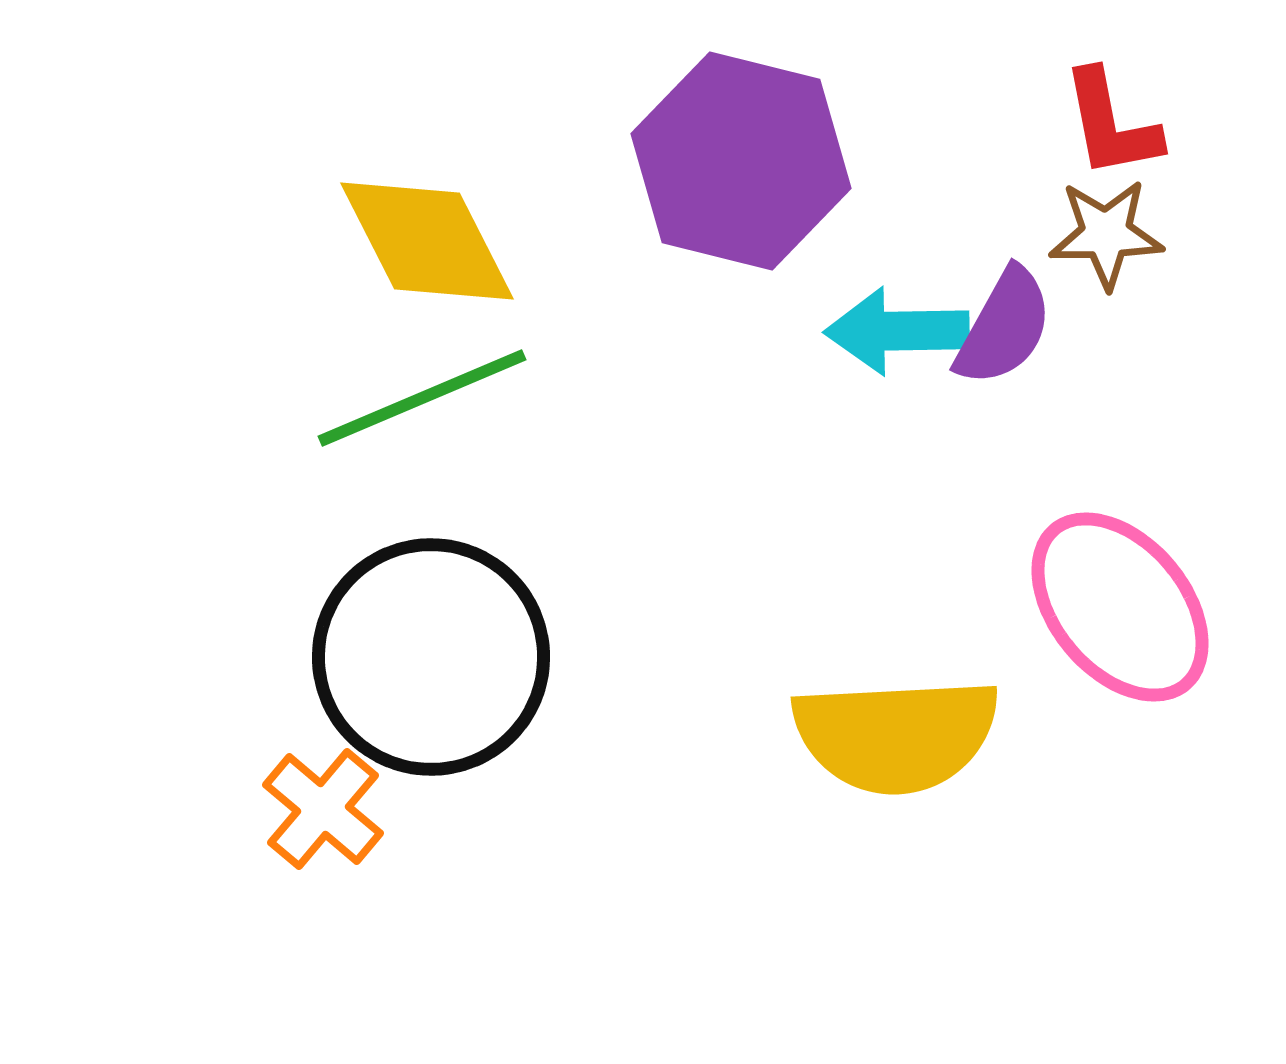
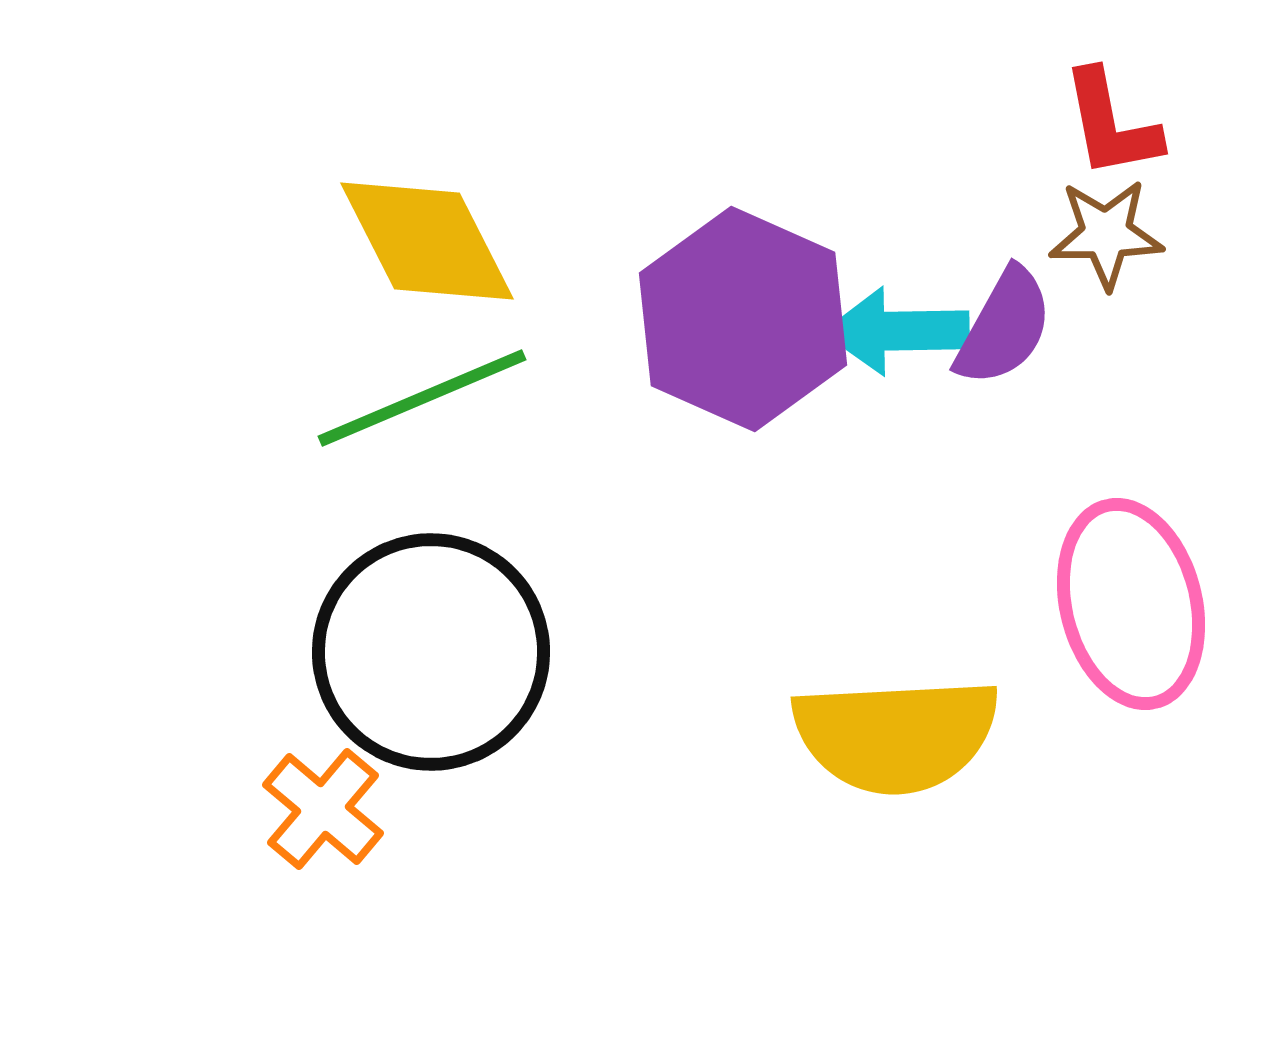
purple hexagon: moved 2 px right, 158 px down; rotated 10 degrees clockwise
pink ellipse: moved 11 px right, 3 px up; rotated 26 degrees clockwise
black circle: moved 5 px up
